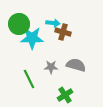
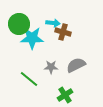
gray semicircle: rotated 42 degrees counterclockwise
green line: rotated 24 degrees counterclockwise
